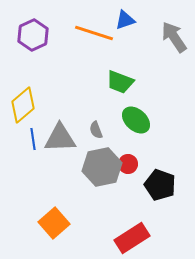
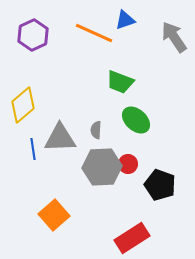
orange line: rotated 6 degrees clockwise
gray semicircle: rotated 24 degrees clockwise
blue line: moved 10 px down
gray hexagon: rotated 9 degrees clockwise
orange square: moved 8 px up
